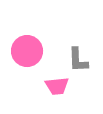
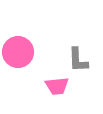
pink circle: moved 9 px left, 1 px down
